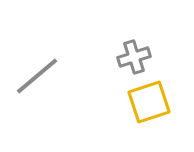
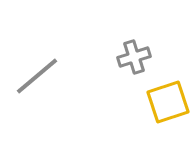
yellow square: moved 19 px right
